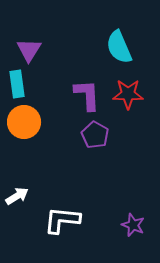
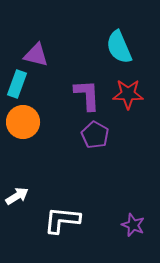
purple triangle: moved 7 px right, 5 px down; rotated 48 degrees counterclockwise
cyan rectangle: rotated 28 degrees clockwise
orange circle: moved 1 px left
